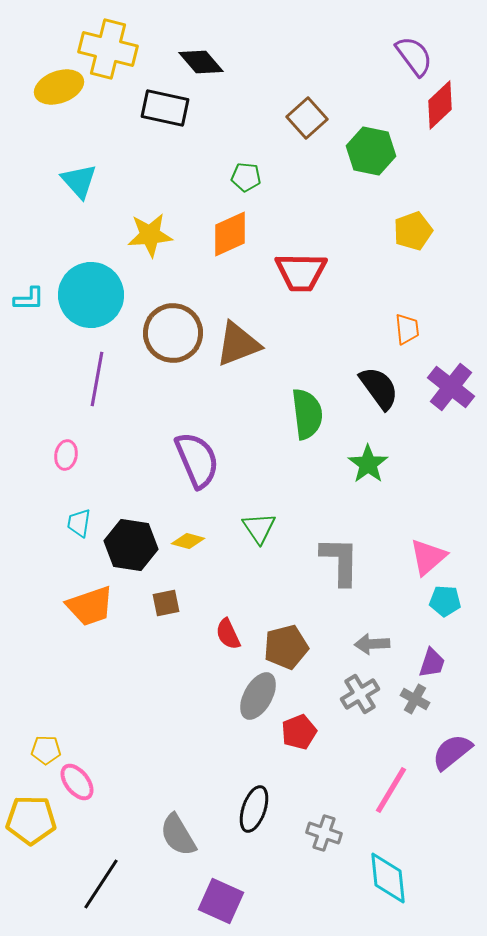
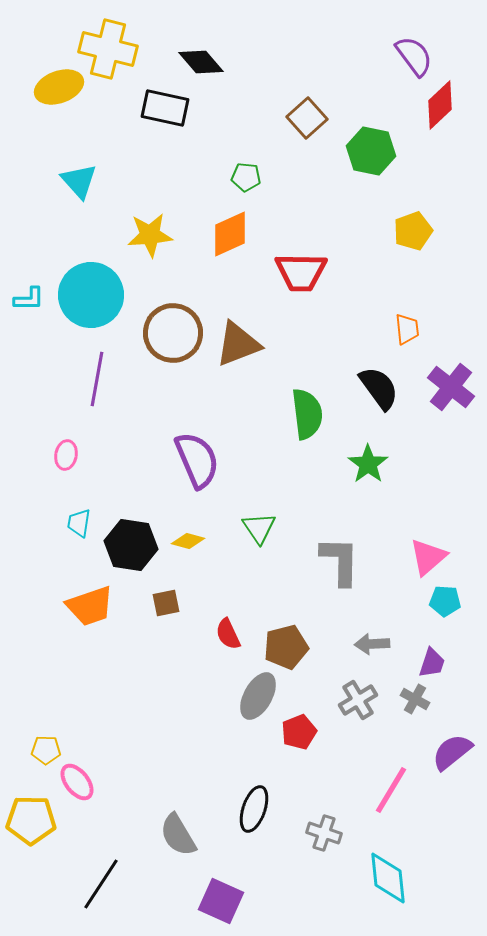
gray cross at (360, 694): moved 2 px left, 6 px down
